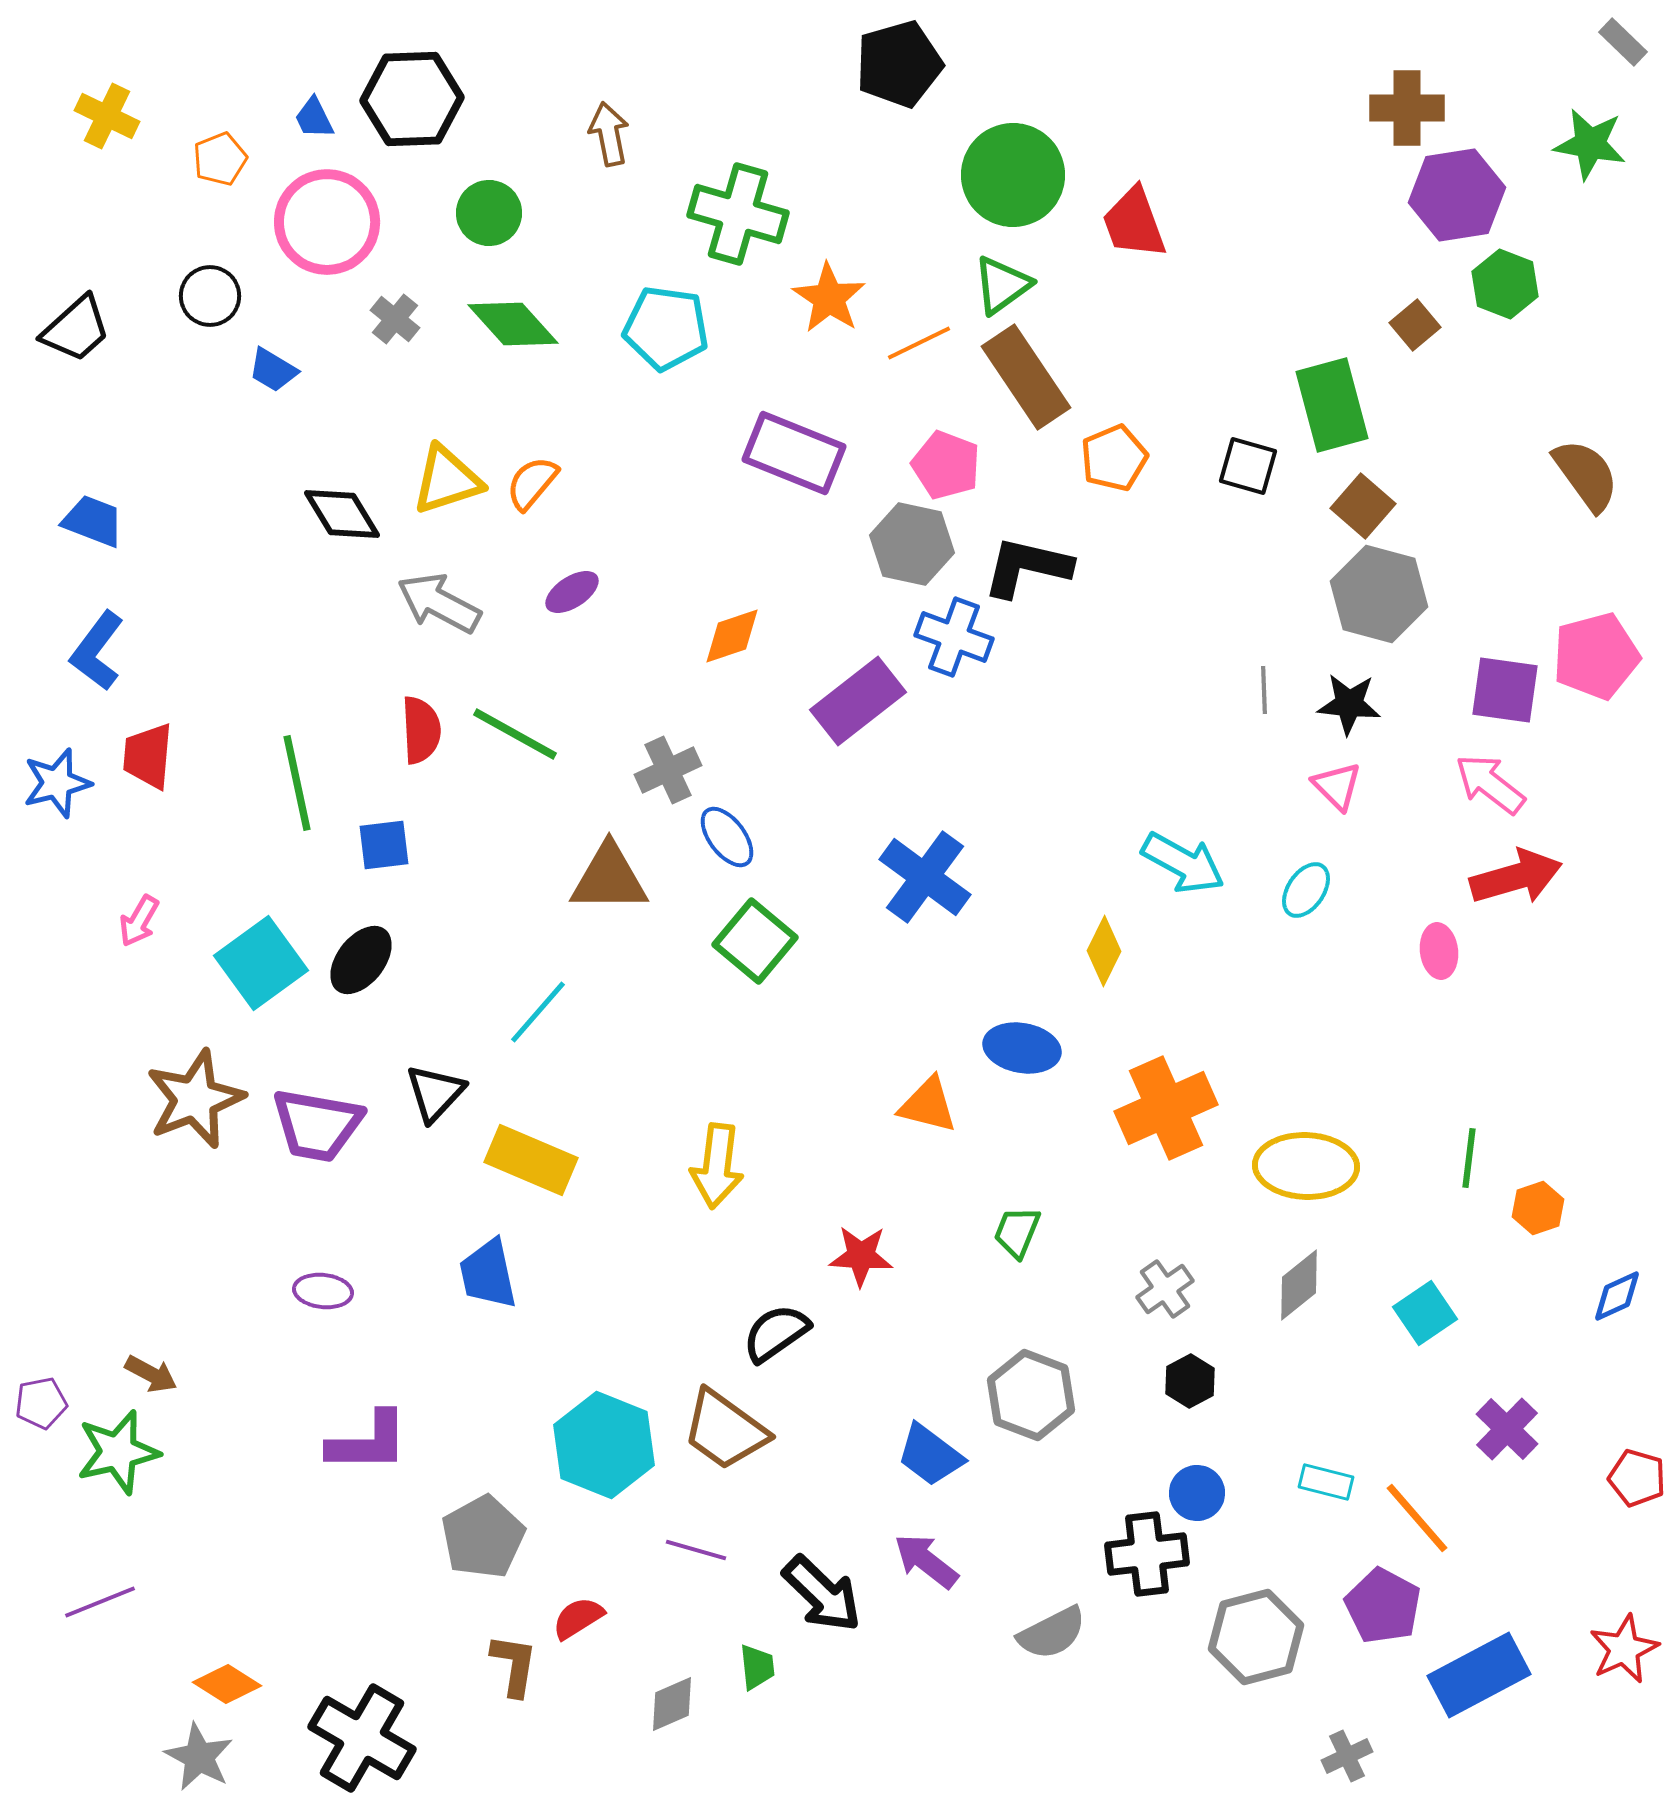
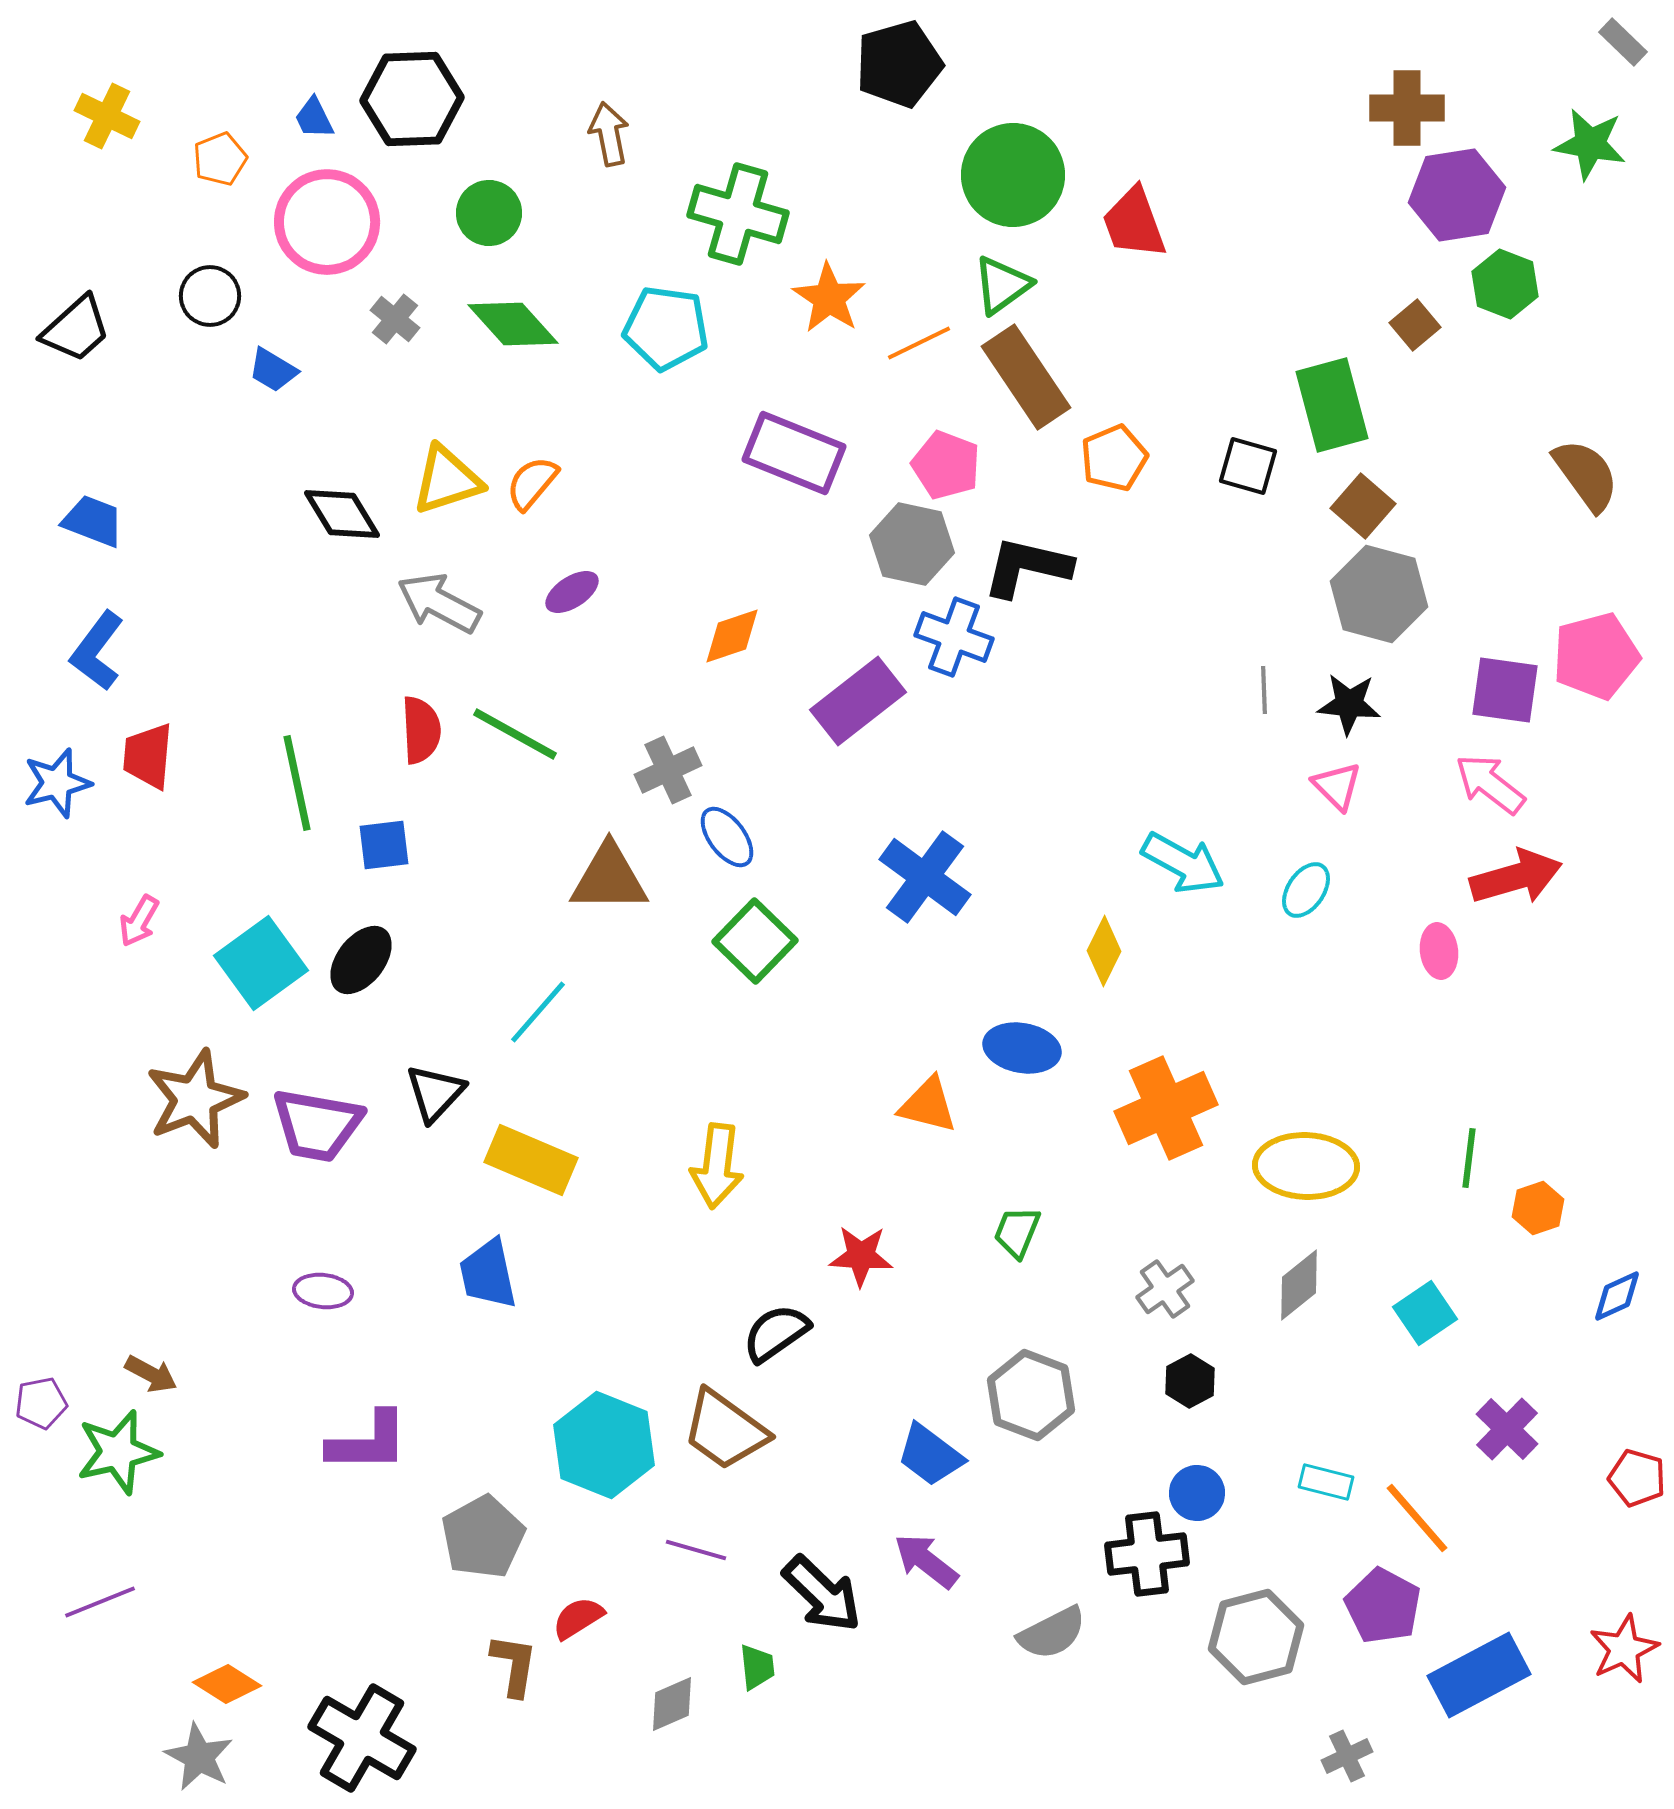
green square at (755, 941): rotated 4 degrees clockwise
